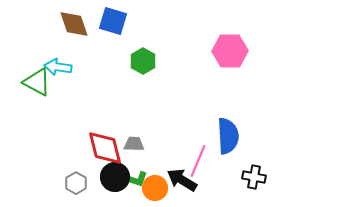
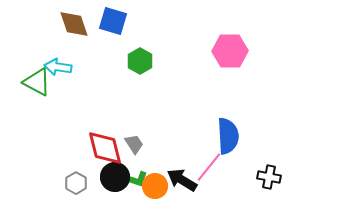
green hexagon: moved 3 px left
gray trapezoid: rotated 55 degrees clockwise
pink line: moved 11 px right, 6 px down; rotated 16 degrees clockwise
black cross: moved 15 px right
orange circle: moved 2 px up
